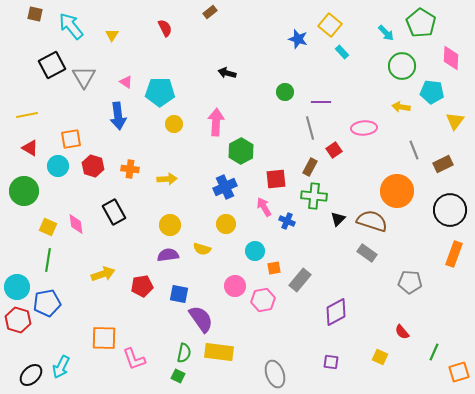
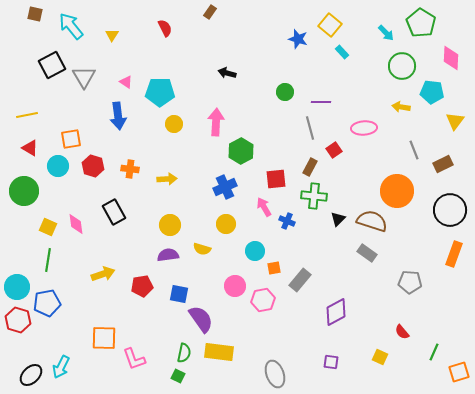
brown rectangle at (210, 12): rotated 16 degrees counterclockwise
